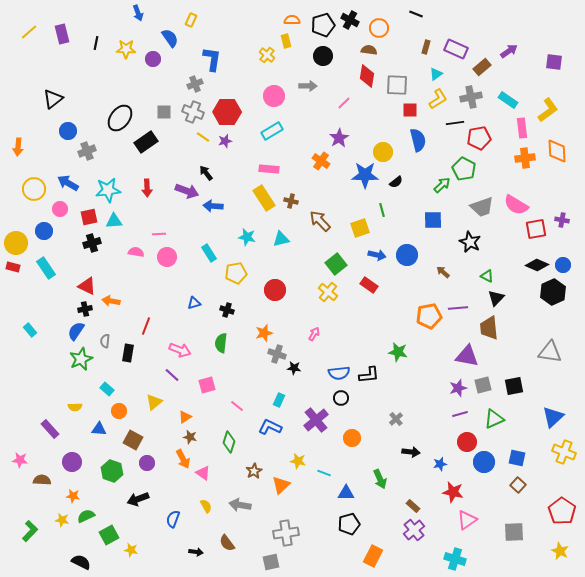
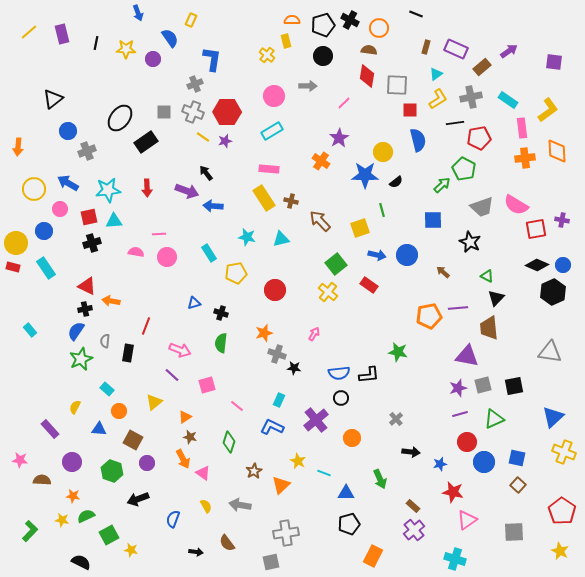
black cross at (227, 310): moved 6 px left, 3 px down
yellow semicircle at (75, 407): rotated 120 degrees clockwise
blue L-shape at (270, 427): moved 2 px right
yellow star at (298, 461): rotated 14 degrees clockwise
